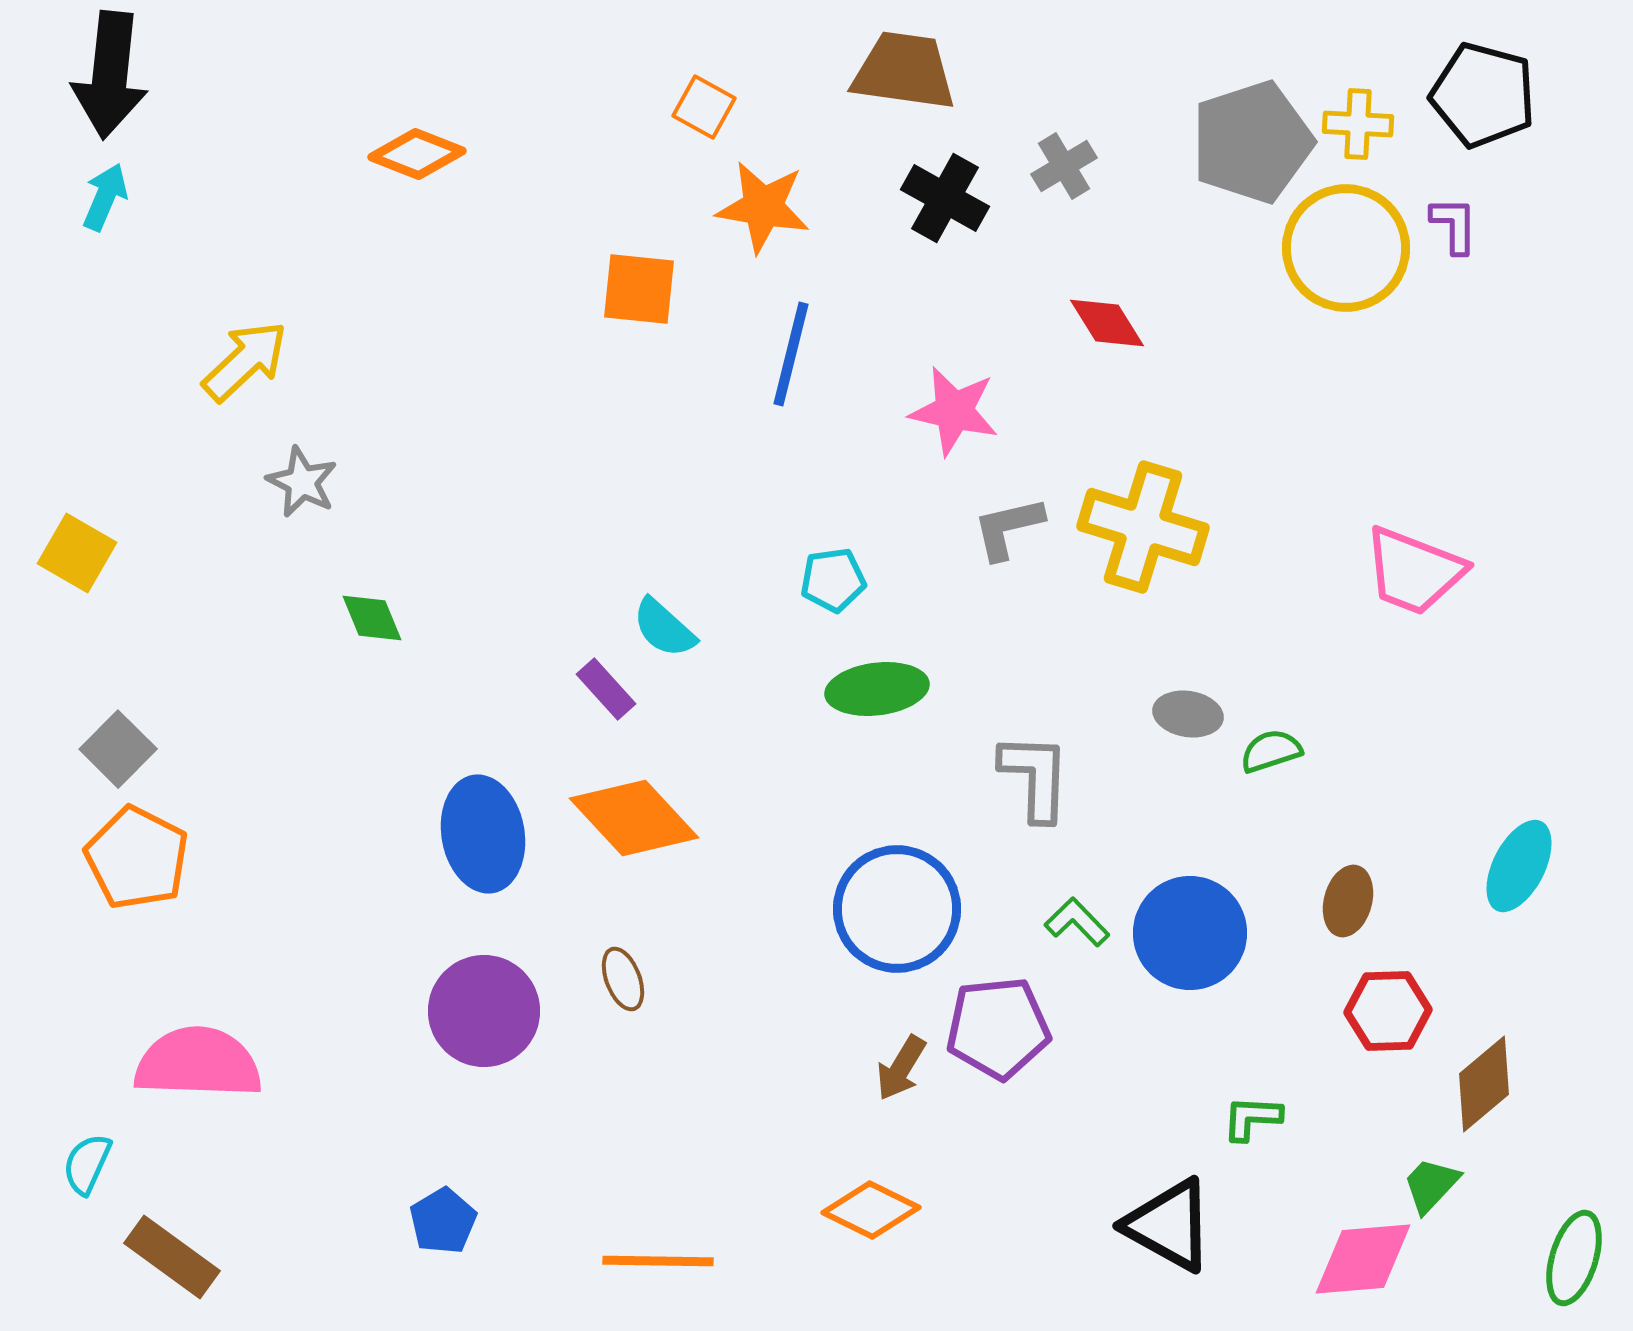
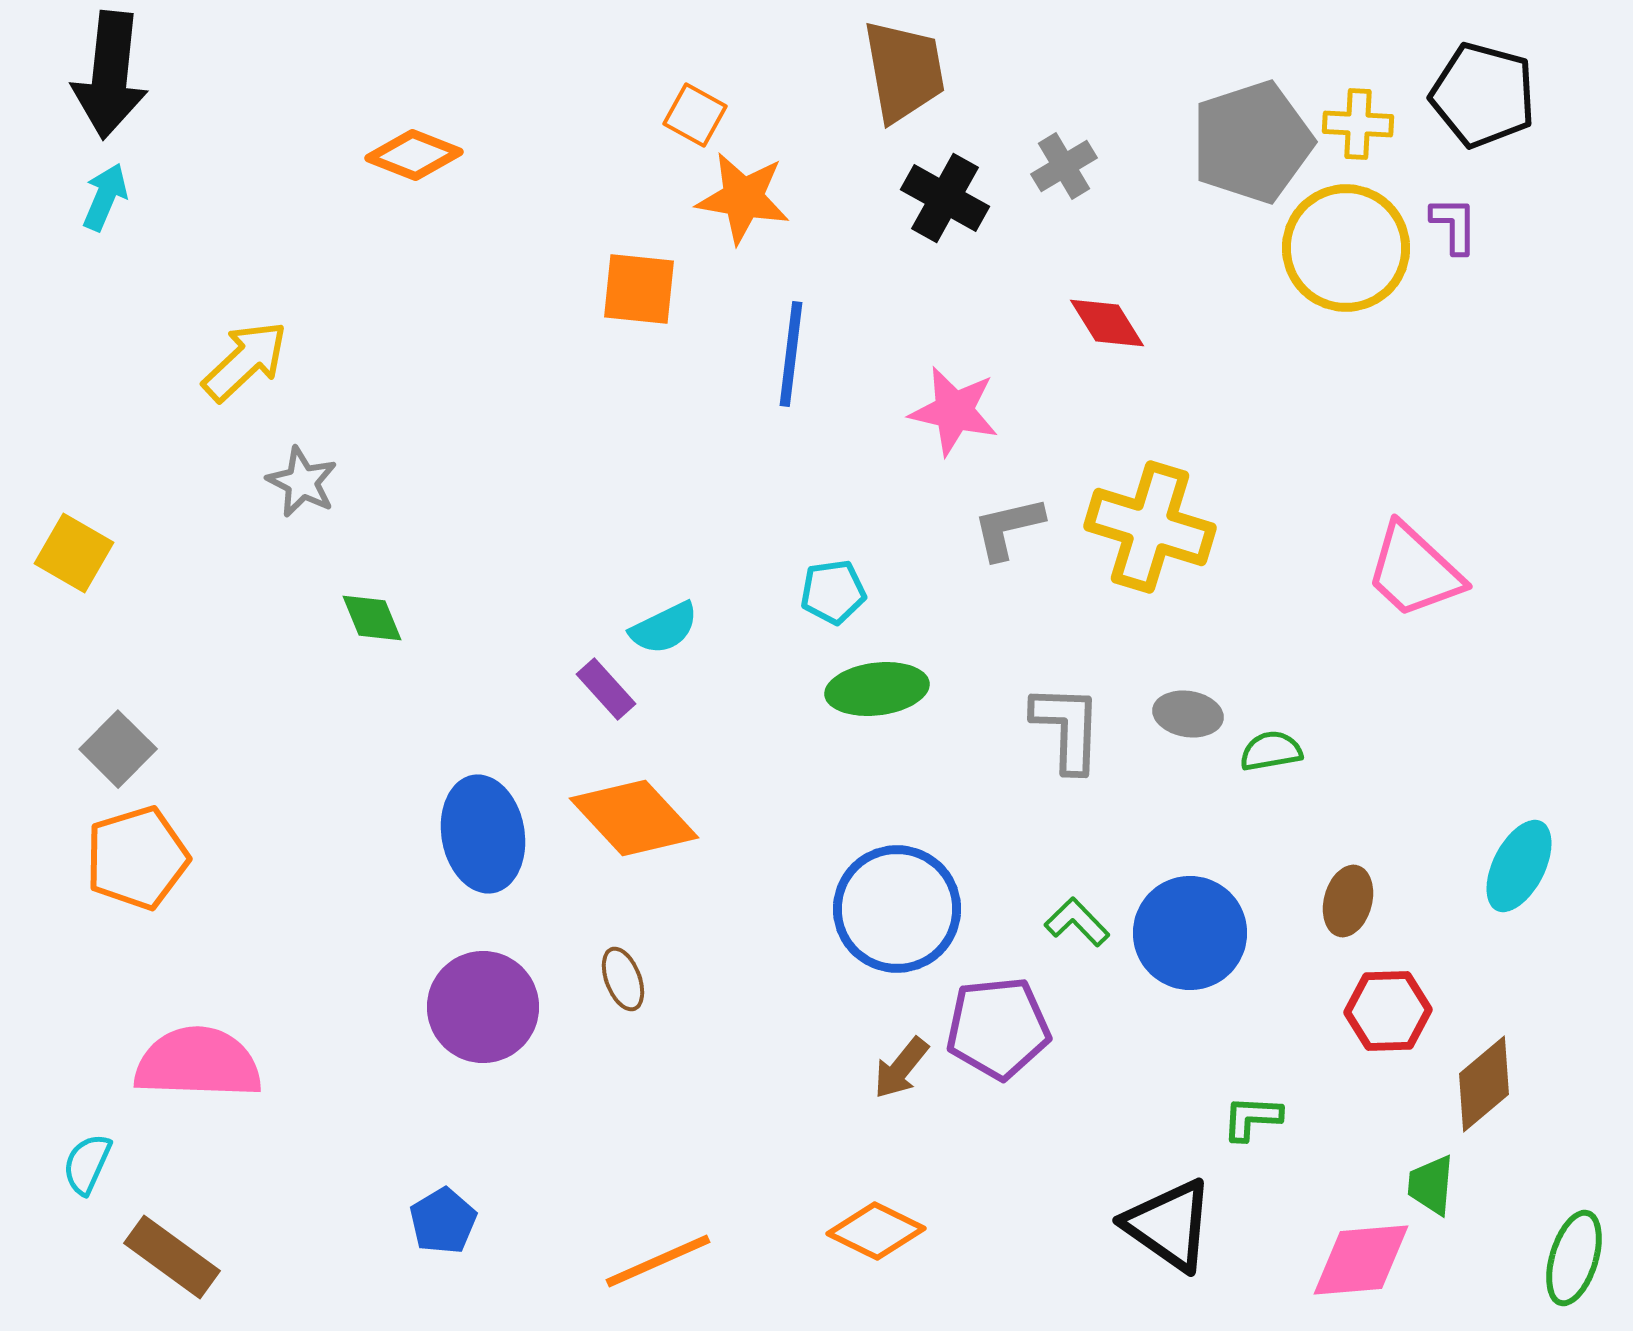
brown trapezoid at (904, 71): rotated 72 degrees clockwise
orange square at (704, 107): moved 9 px left, 8 px down
orange diamond at (417, 154): moved 3 px left, 1 px down
orange star at (763, 207): moved 20 px left, 9 px up
blue line at (791, 354): rotated 7 degrees counterclockwise
yellow cross at (1143, 527): moved 7 px right
yellow square at (77, 553): moved 3 px left
pink trapezoid at (1414, 571): rotated 22 degrees clockwise
cyan pentagon at (833, 580): moved 12 px down
cyan semicircle at (664, 628): rotated 68 degrees counterclockwise
green semicircle at (1271, 751): rotated 8 degrees clockwise
gray L-shape at (1035, 777): moved 32 px right, 49 px up
orange pentagon at (137, 858): rotated 28 degrees clockwise
purple circle at (484, 1011): moved 1 px left, 4 px up
brown arrow at (901, 1068): rotated 8 degrees clockwise
green trapezoid at (1431, 1185): rotated 38 degrees counterclockwise
orange diamond at (871, 1210): moved 5 px right, 21 px down
black triangle at (1169, 1225): rotated 6 degrees clockwise
pink diamond at (1363, 1259): moved 2 px left, 1 px down
orange line at (658, 1261): rotated 25 degrees counterclockwise
